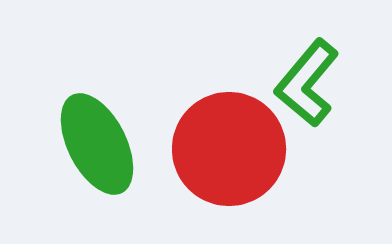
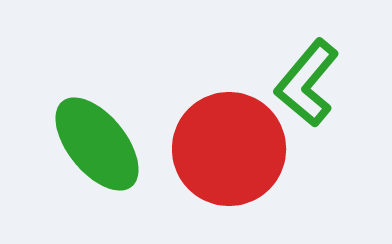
green ellipse: rotated 12 degrees counterclockwise
